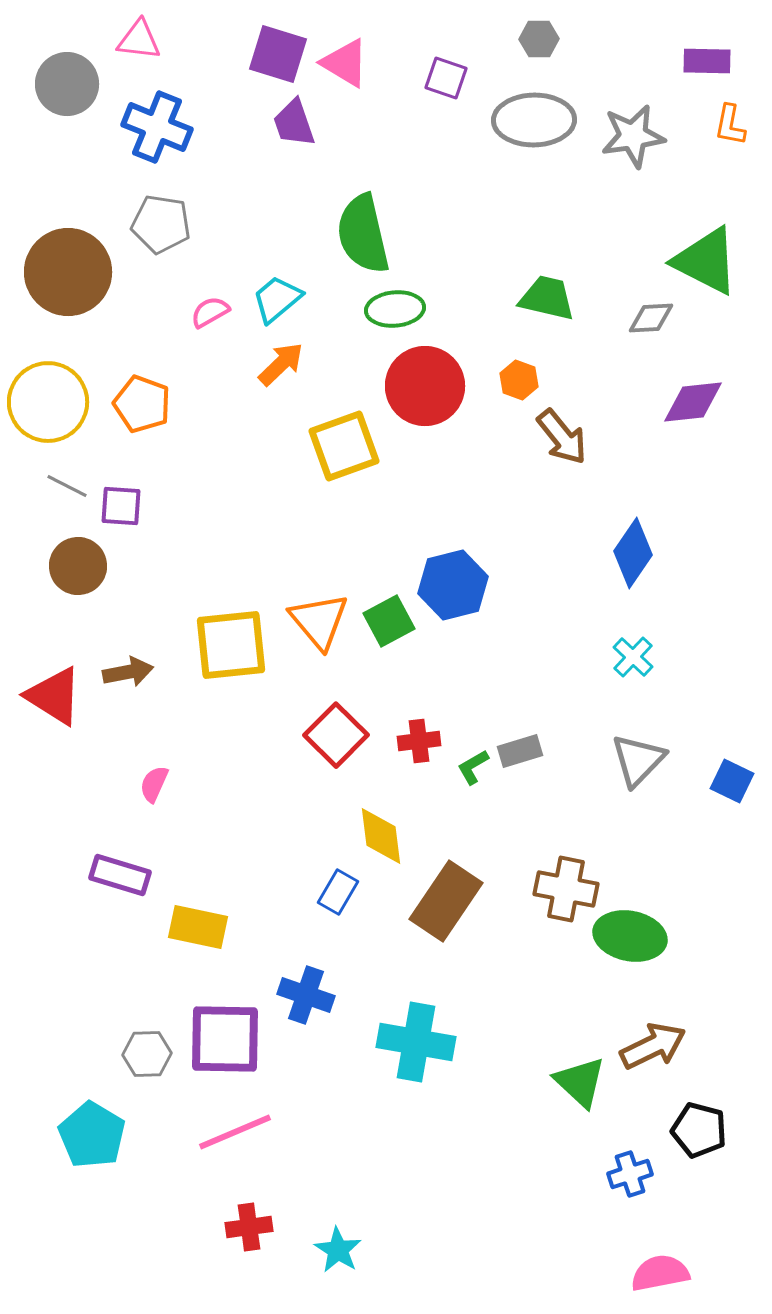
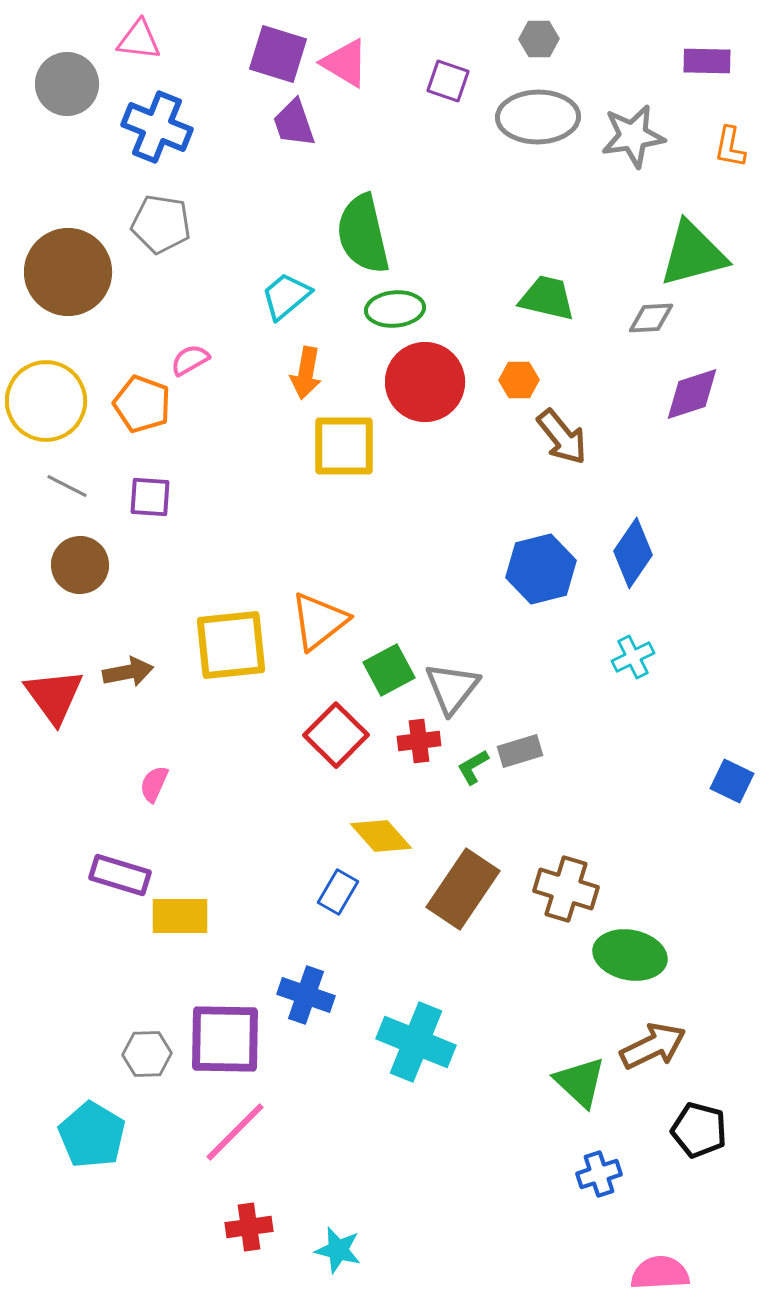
purple square at (446, 78): moved 2 px right, 3 px down
gray ellipse at (534, 120): moved 4 px right, 3 px up
orange L-shape at (730, 125): moved 22 px down
green triangle at (706, 261): moved 13 px left, 7 px up; rotated 42 degrees counterclockwise
cyan trapezoid at (277, 299): moved 9 px right, 3 px up
pink semicircle at (210, 312): moved 20 px left, 48 px down
orange arrow at (281, 364): moved 25 px right, 9 px down; rotated 144 degrees clockwise
orange hexagon at (519, 380): rotated 21 degrees counterclockwise
red circle at (425, 386): moved 4 px up
yellow circle at (48, 402): moved 2 px left, 1 px up
purple diamond at (693, 402): moved 1 px left, 8 px up; rotated 12 degrees counterclockwise
yellow square at (344, 446): rotated 20 degrees clockwise
purple square at (121, 506): moved 29 px right, 9 px up
brown circle at (78, 566): moved 2 px right, 1 px up
blue hexagon at (453, 585): moved 88 px right, 16 px up
orange triangle at (319, 621): rotated 32 degrees clockwise
green square at (389, 621): moved 49 px down
cyan cross at (633, 657): rotated 21 degrees clockwise
red triangle at (54, 696): rotated 22 degrees clockwise
gray triangle at (638, 760): moved 186 px left, 72 px up; rotated 6 degrees counterclockwise
yellow diamond at (381, 836): rotated 34 degrees counterclockwise
brown cross at (566, 889): rotated 6 degrees clockwise
brown rectangle at (446, 901): moved 17 px right, 12 px up
yellow rectangle at (198, 927): moved 18 px left, 11 px up; rotated 12 degrees counterclockwise
green ellipse at (630, 936): moved 19 px down
cyan cross at (416, 1042): rotated 12 degrees clockwise
pink line at (235, 1132): rotated 22 degrees counterclockwise
blue cross at (630, 1174): moved 31 px left
cyan star at (338, 1250): rotated 18 degrees counterclockwise
pink semicircle at (660, 1273): rotated 8 degrees clockwise
